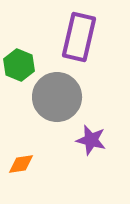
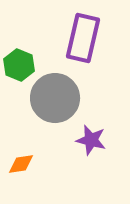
purple rectangle: moved 4 px right, 1 px down
gray circle: moved 2 px left, 1 px down
